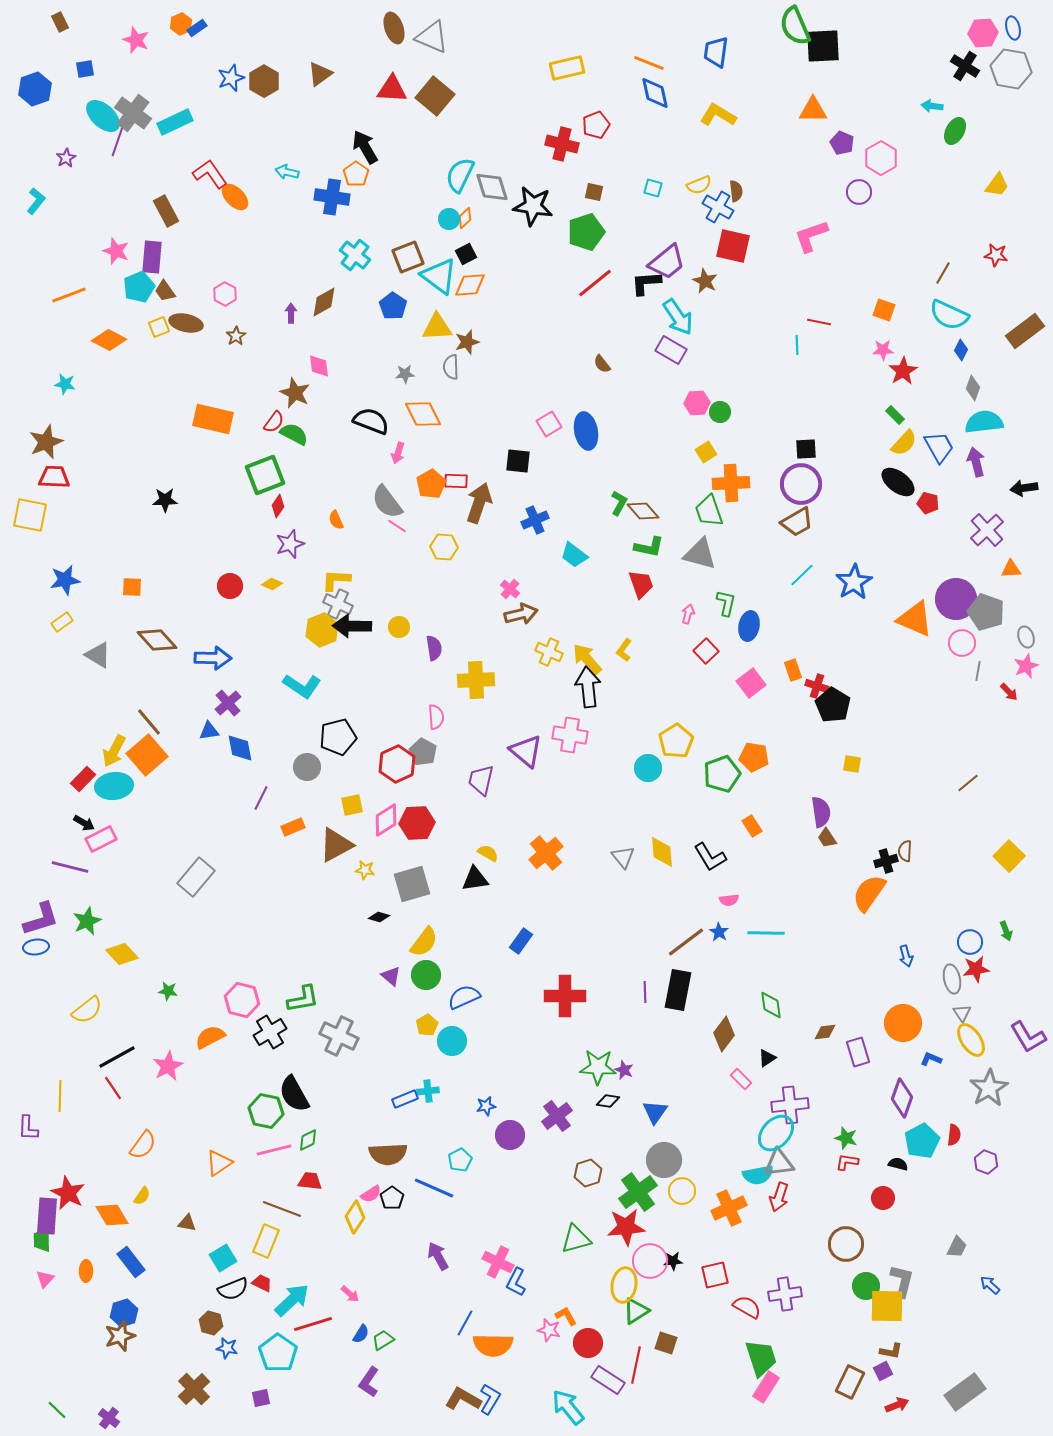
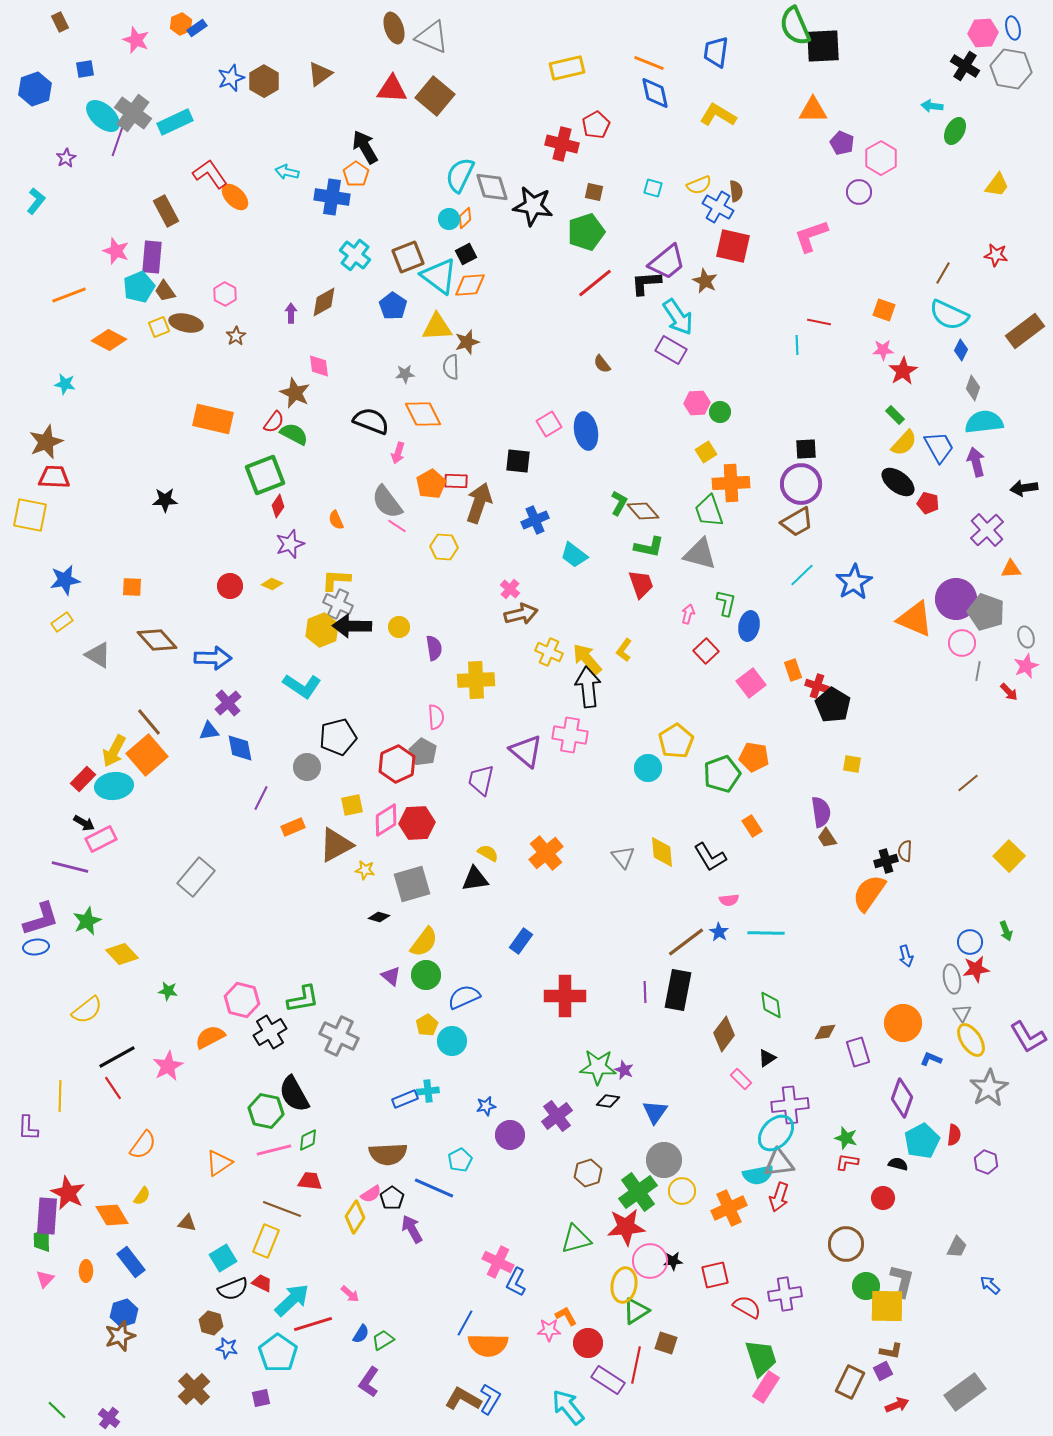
red pentagon at (596, 125): rotated 8 degrees counterclockwise
purple arrow at (438, 1256): moved 26 px left, 27 px up
pink star at (549, 1330): rotated 15 degrees counterclockwise
orange semicircle at (493, 1345): moved 5 px left
